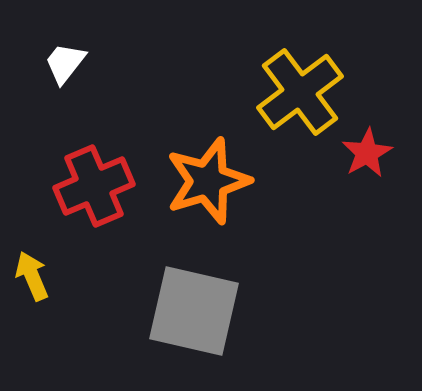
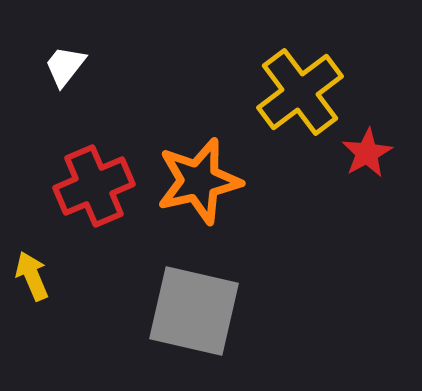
white trapezoid: moved 3 px down
orange star: moved 9 px left; rotated 4 degrees clockwise
